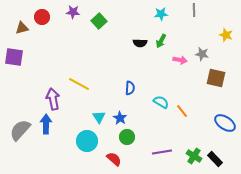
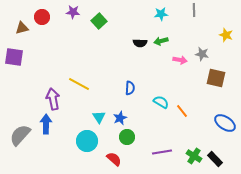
green arrow: rotated 48 degrees clockwise
blue star: rotated 16 degrees clockwise
gray semicircle: moved 5 px down
